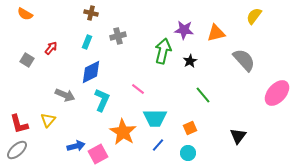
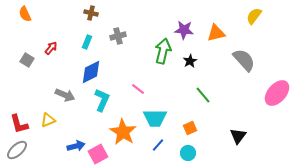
orange semicircle: rotated 35 degrees clockwise
yellow triangle: rotated 28 degrees clockwise
